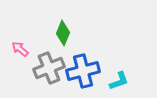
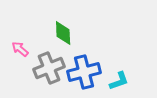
green diamond: rotated 25 degrees counterclockwise
blue cross: moved 1 px right, 1 px down
